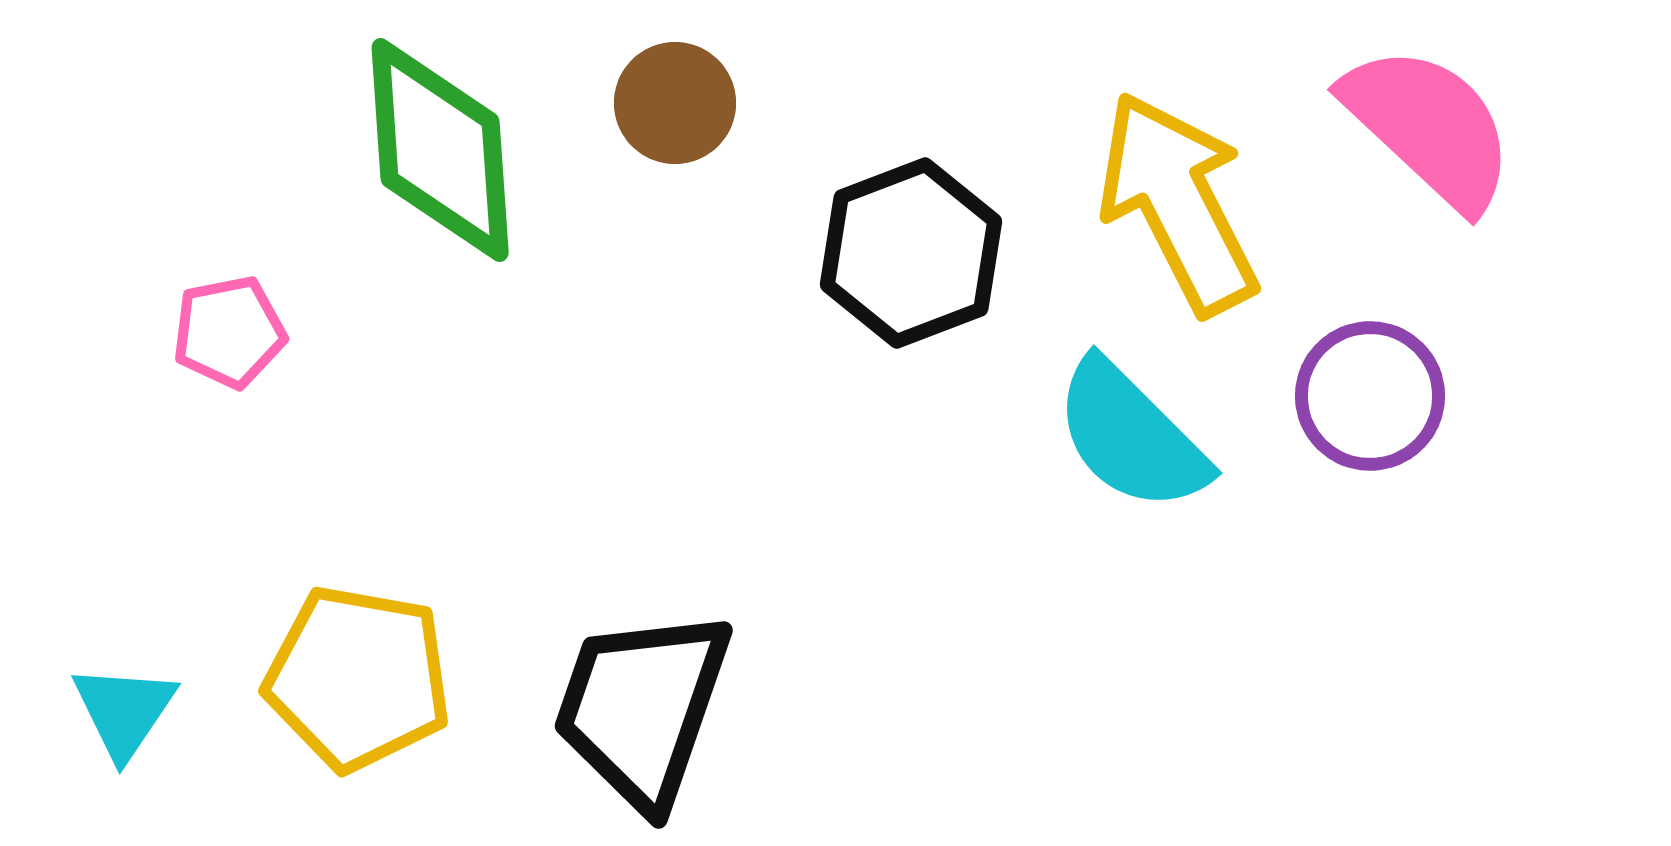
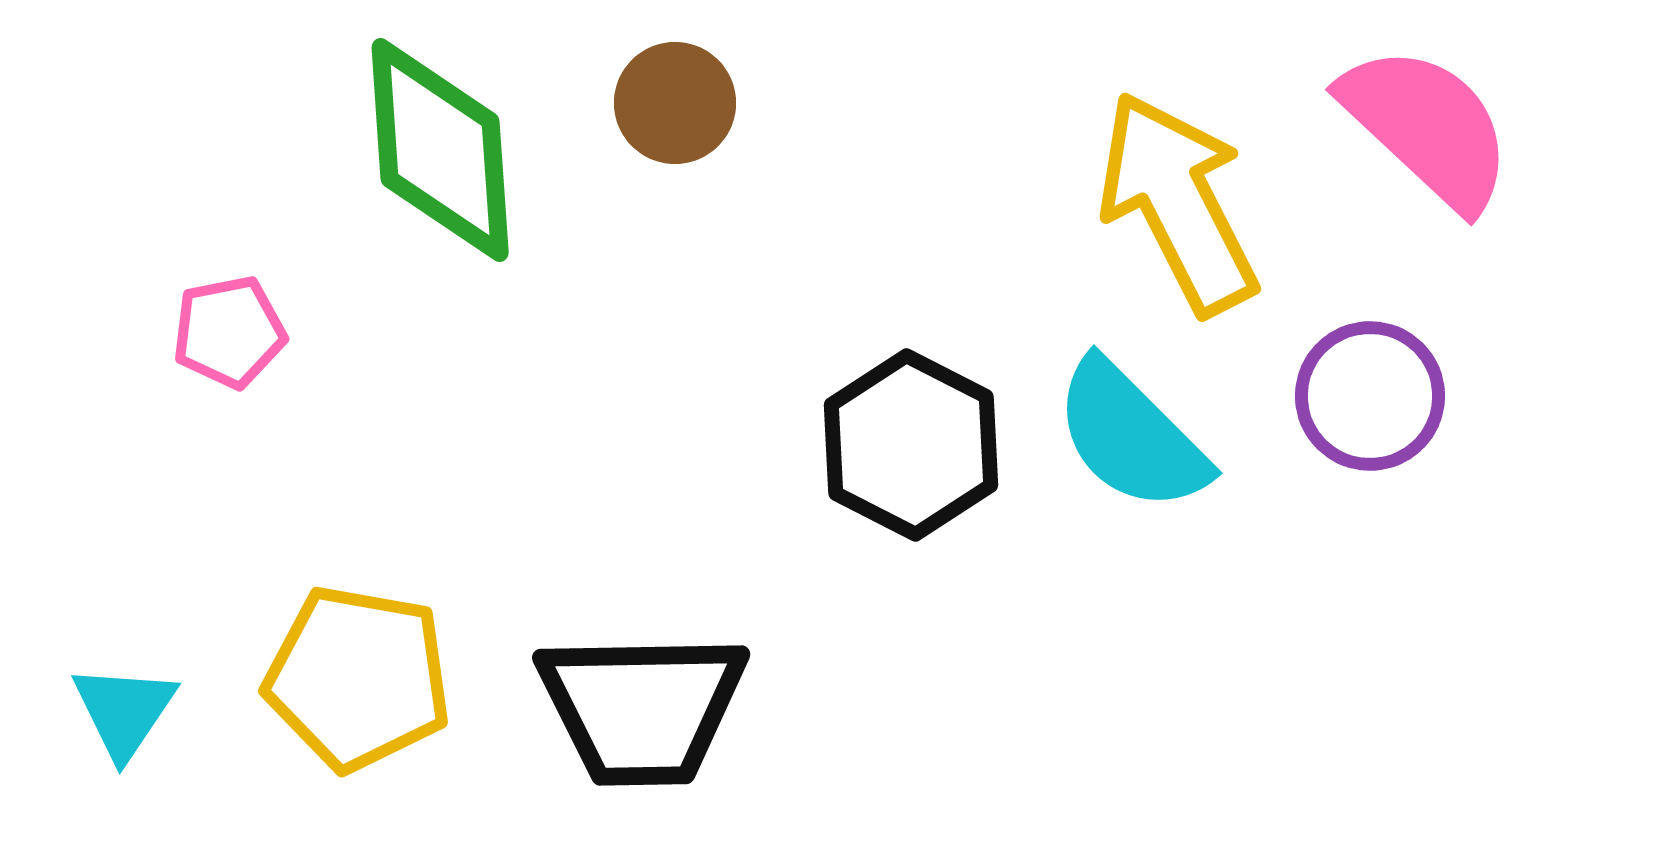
pink semicircle: moved 2 px left
black hexagon: moved 192 px down; rotated 12 degrees counterclockwise
black trapezoid: rotated 110 degrees counterclockwise
